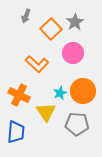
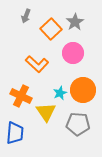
orange circle: moved 1 px up
orange cross: moved 2 px right, 1 px down
gray pentagon: moved 1 px right
blue trapezoid: moved 1 px left, 1 px down
